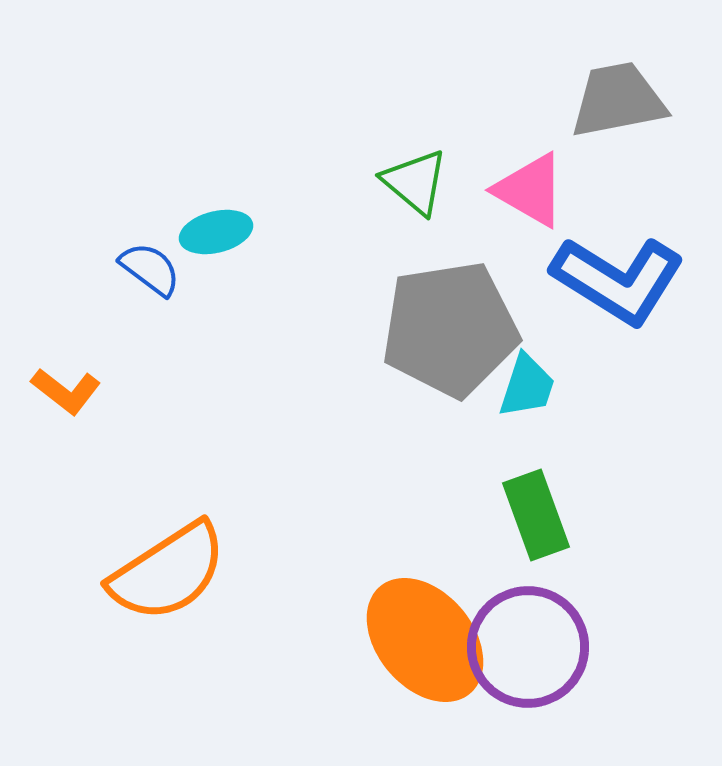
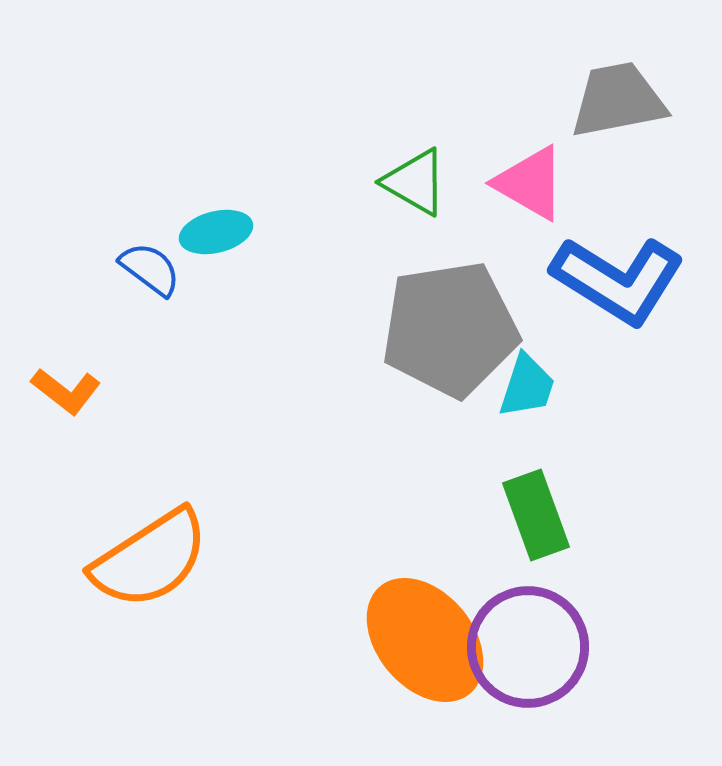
green triangle: rotated 10 degrees counterclockwise
pink triangle: moved 7 px up
orange semicircle: moved 18 px left, 13 px up
